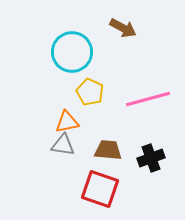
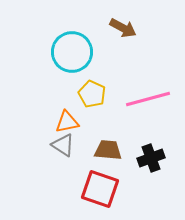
yellow pentagon: moved 2 px right, 2 px down
gray triangle: rotated 25 degrees clockwise
